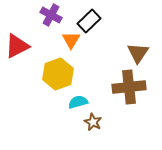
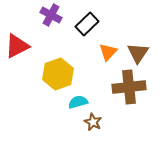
black rectangle: moved 2 px left, 3 px down
orange triangle: moved 37 px right, 12 px down; rotated 12 degrees clockwise
